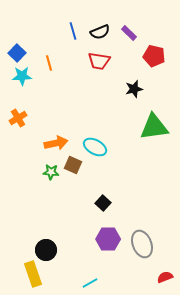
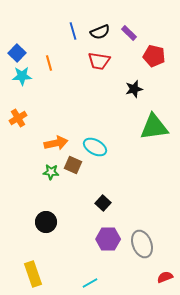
black circle: moved 28 px up
